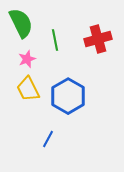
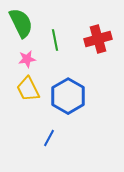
pink star: rotated 12 degrees clockwise
blue line: moved 1 px right, 1 px up
